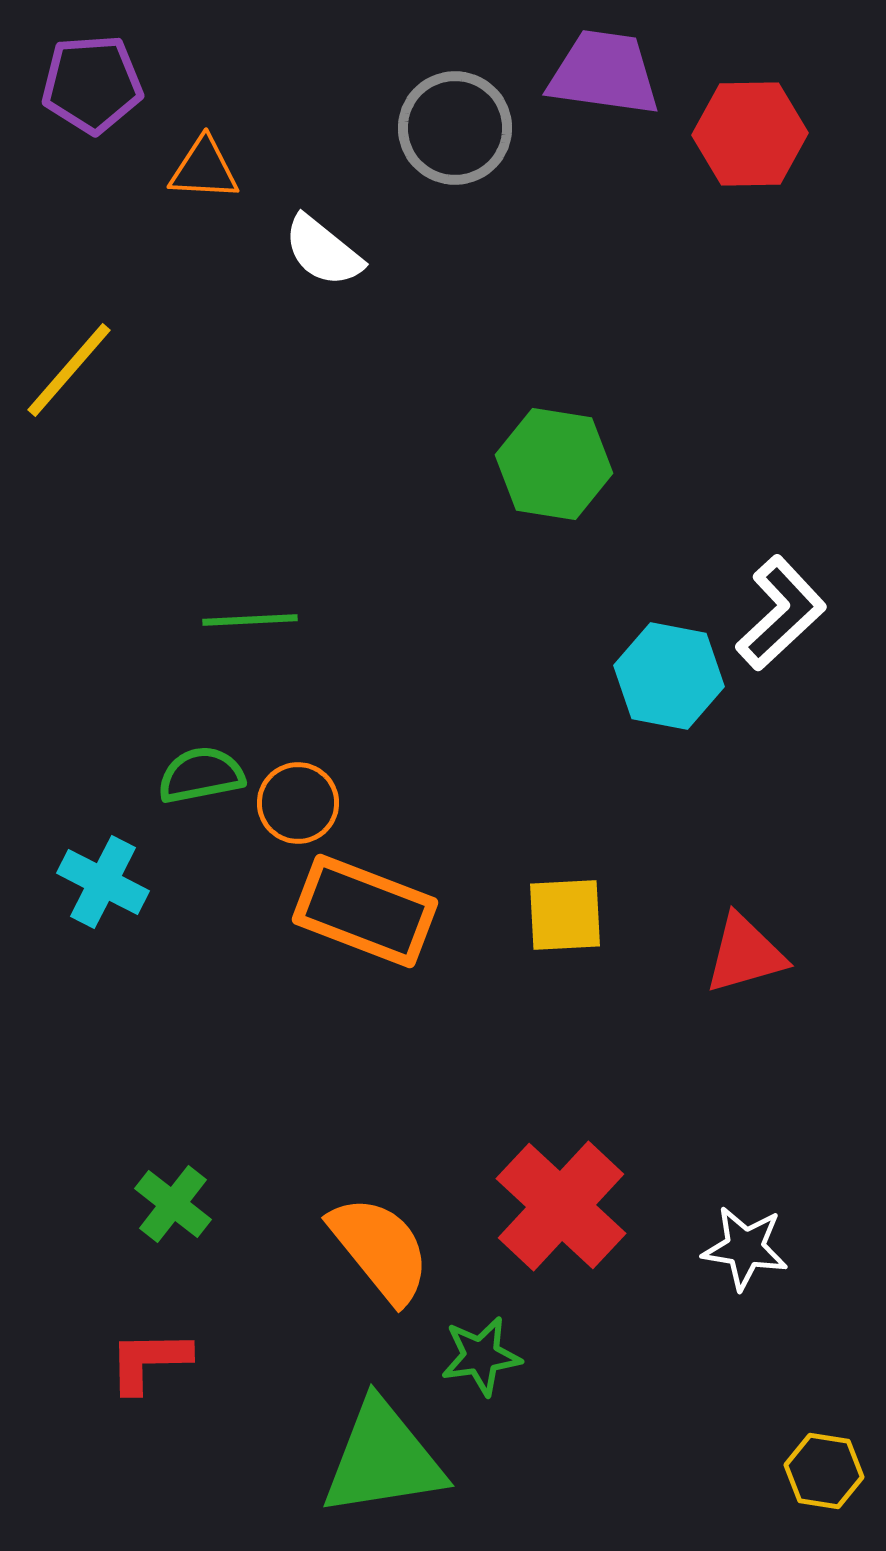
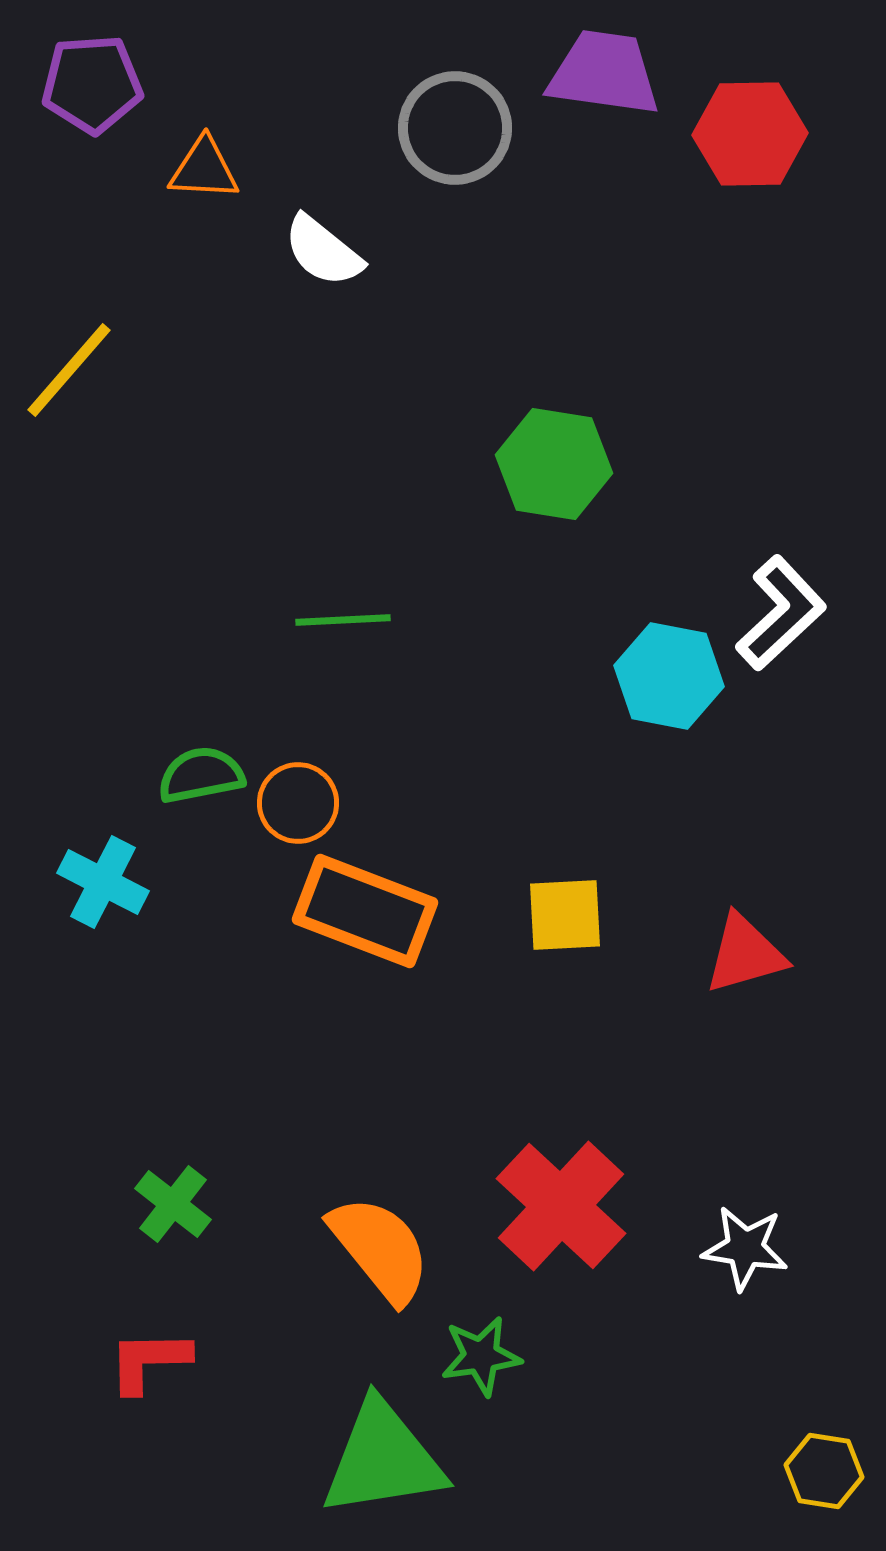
green line: moved 93 px right
